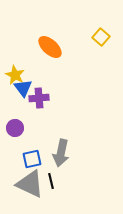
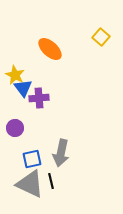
orange ellipse: moved 2 px down
